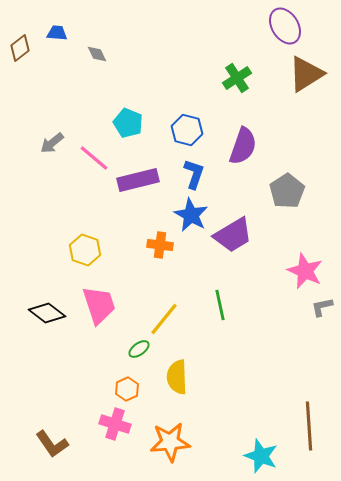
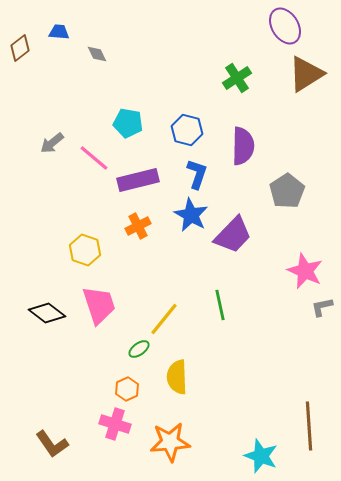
blue trapezoid: moved 2 px right, 1 px up
cyan pentagon: rotated 12 degrees counterclockwise
purple semicircle: rotated 18 degrees counterclockwise
blue L-shape: moved 3 px right
purple trapezoid: rotated 15 degrees counterclockwise
orange cross: moved 22 px left, 19 px up; rotated 35 degrees counterclockwise
